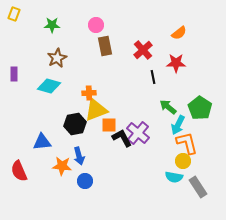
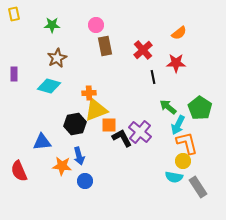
yellow rectangle: rotated 32 degrees counterclockwise
purple cross: moved 2 px right, 1 px up
